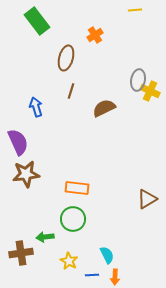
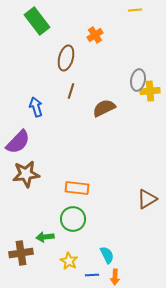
yellow cross: rotated 30 degrees counterclockwise
purple semicircle: rotated 68 degrees clockwise
